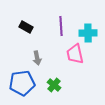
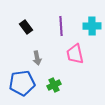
black rectangle: rotated 24 degrees clockwise
cyan cross: moved 4 px right, 7 px up
green cross: rotated 24 degrees clockwise
